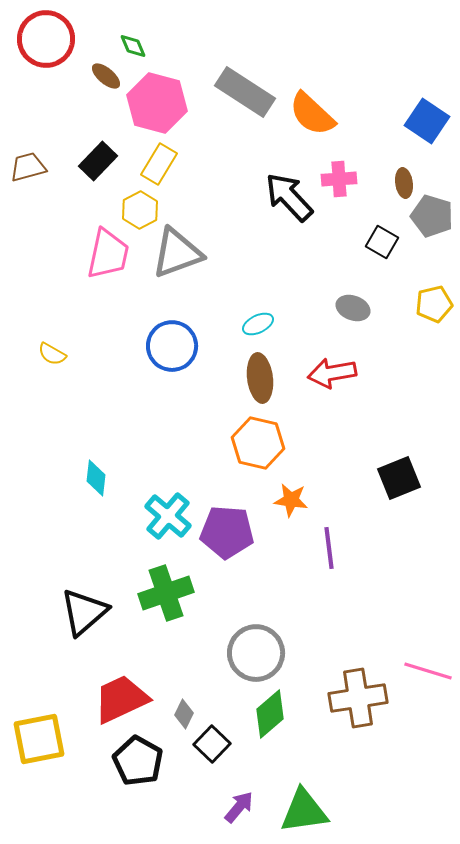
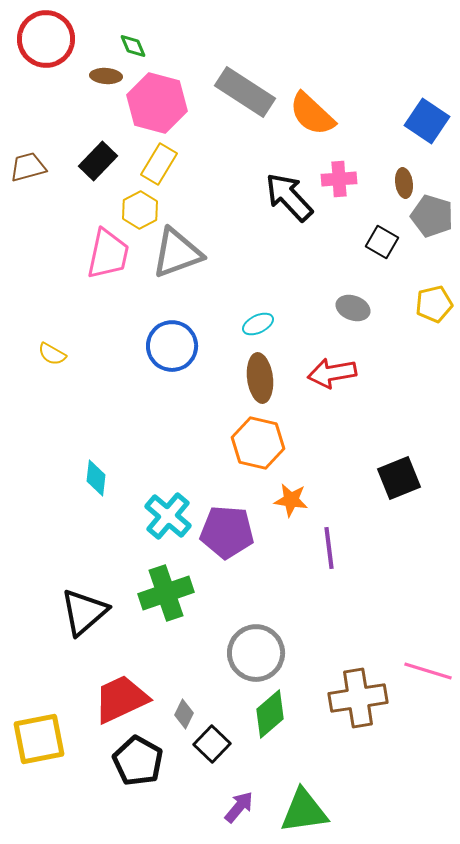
brown ellipse at (106, 76): rotated 36 degrees counterclockwise
